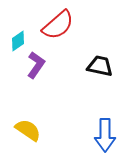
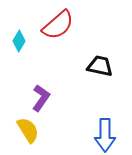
cyan diamond: moved 1 px right; rotated 25 degrees counterclockwise
purple L-shape: moved 5 px right, 33 px down
yellow semicircle: rotated 24 degrees clockwise
